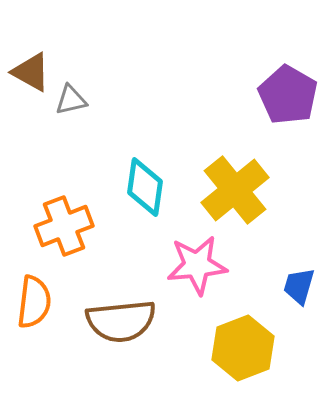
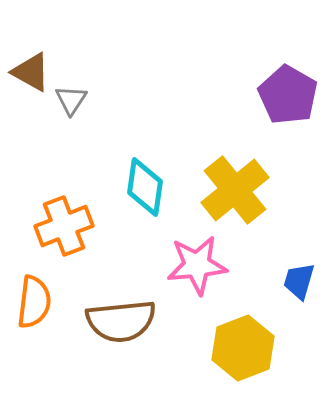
gray triangle: rotated 44 degrees counterclockwise
blue trapezoid: moved 5 px up
